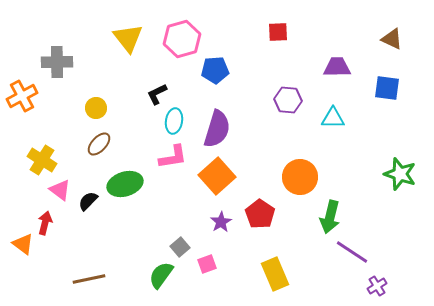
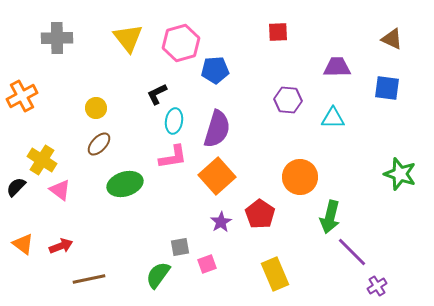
pink hexagon: moved 1 px left, 4 px down
gray cross: moved 24 px up
black semicircle: moved 72 px left, 14 px up
red arrow: moved 16 px right, 23 px down; rotated 55 degrees clockwise
gray square: rotated 30 degrees clockwise
purple line: rotated 12 degrees clockwise
green semicircle: moved 3 px left
